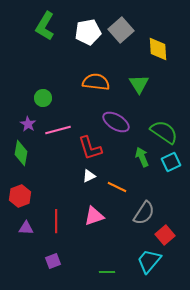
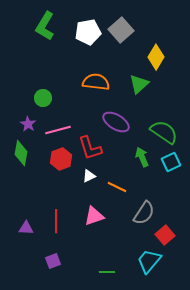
yellow diamond: moved 2 px left, 8 px down; rotated 35 degrees clockwise
green triangle: rotated 20 degrees clockwise
red hexagon: moved 41 px right, 37 px up
